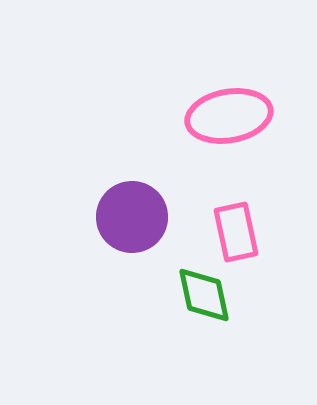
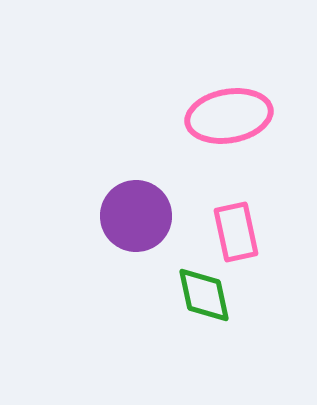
purple circle: moved 4 px right, 1 px up
